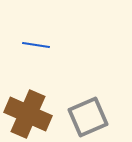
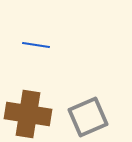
brown cross: rotated 15 degrees counterclockwise
